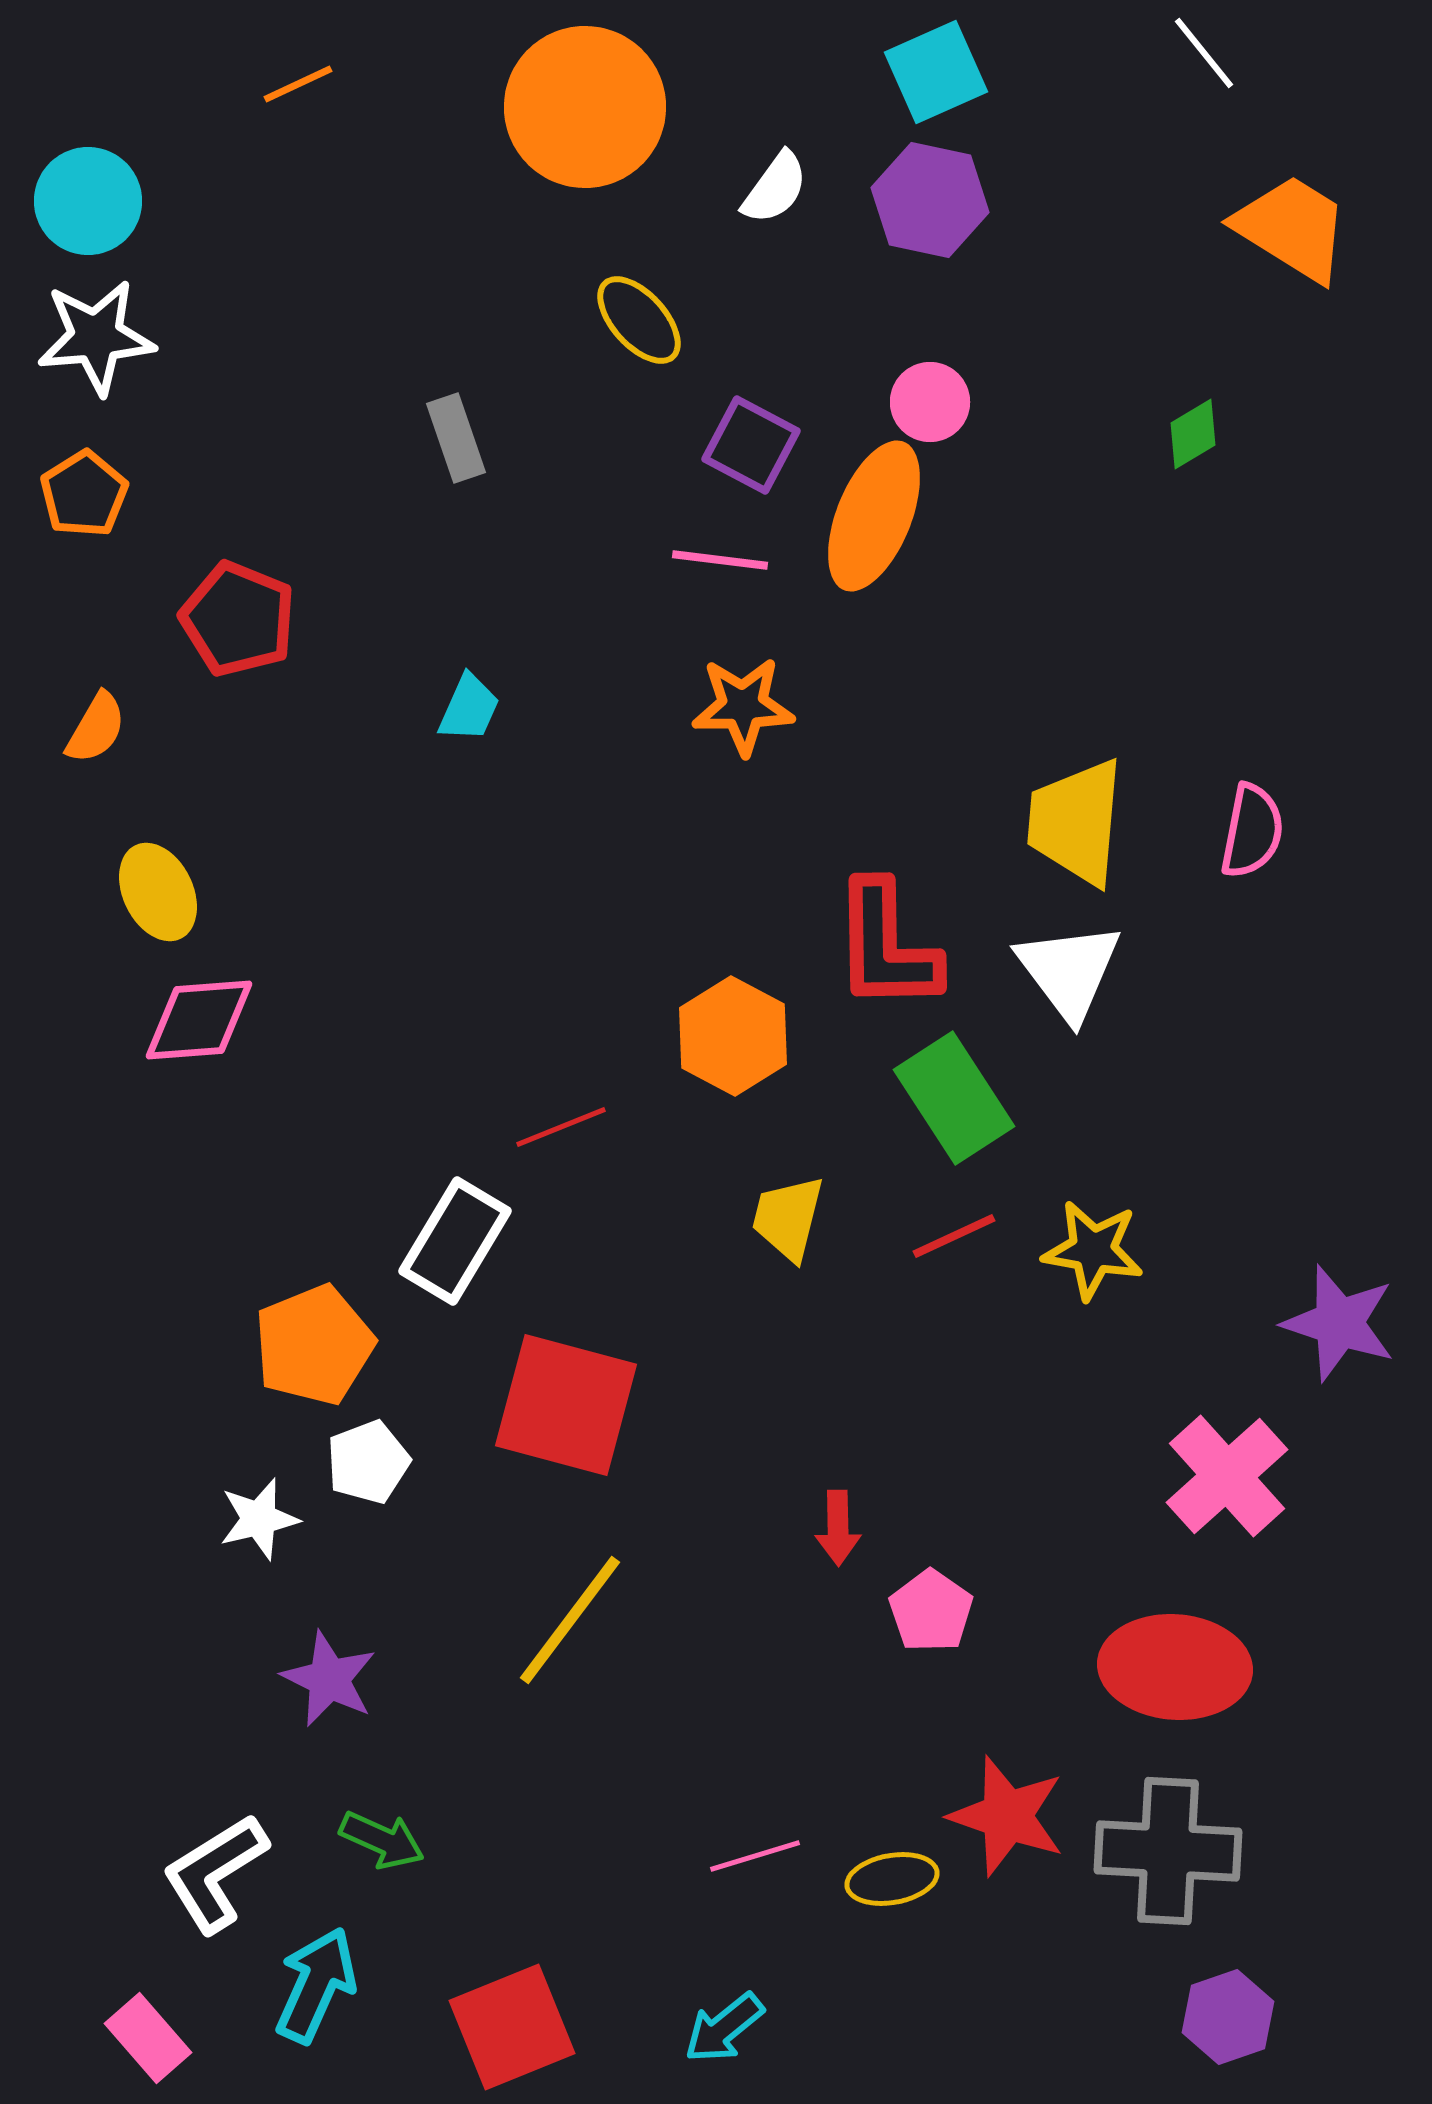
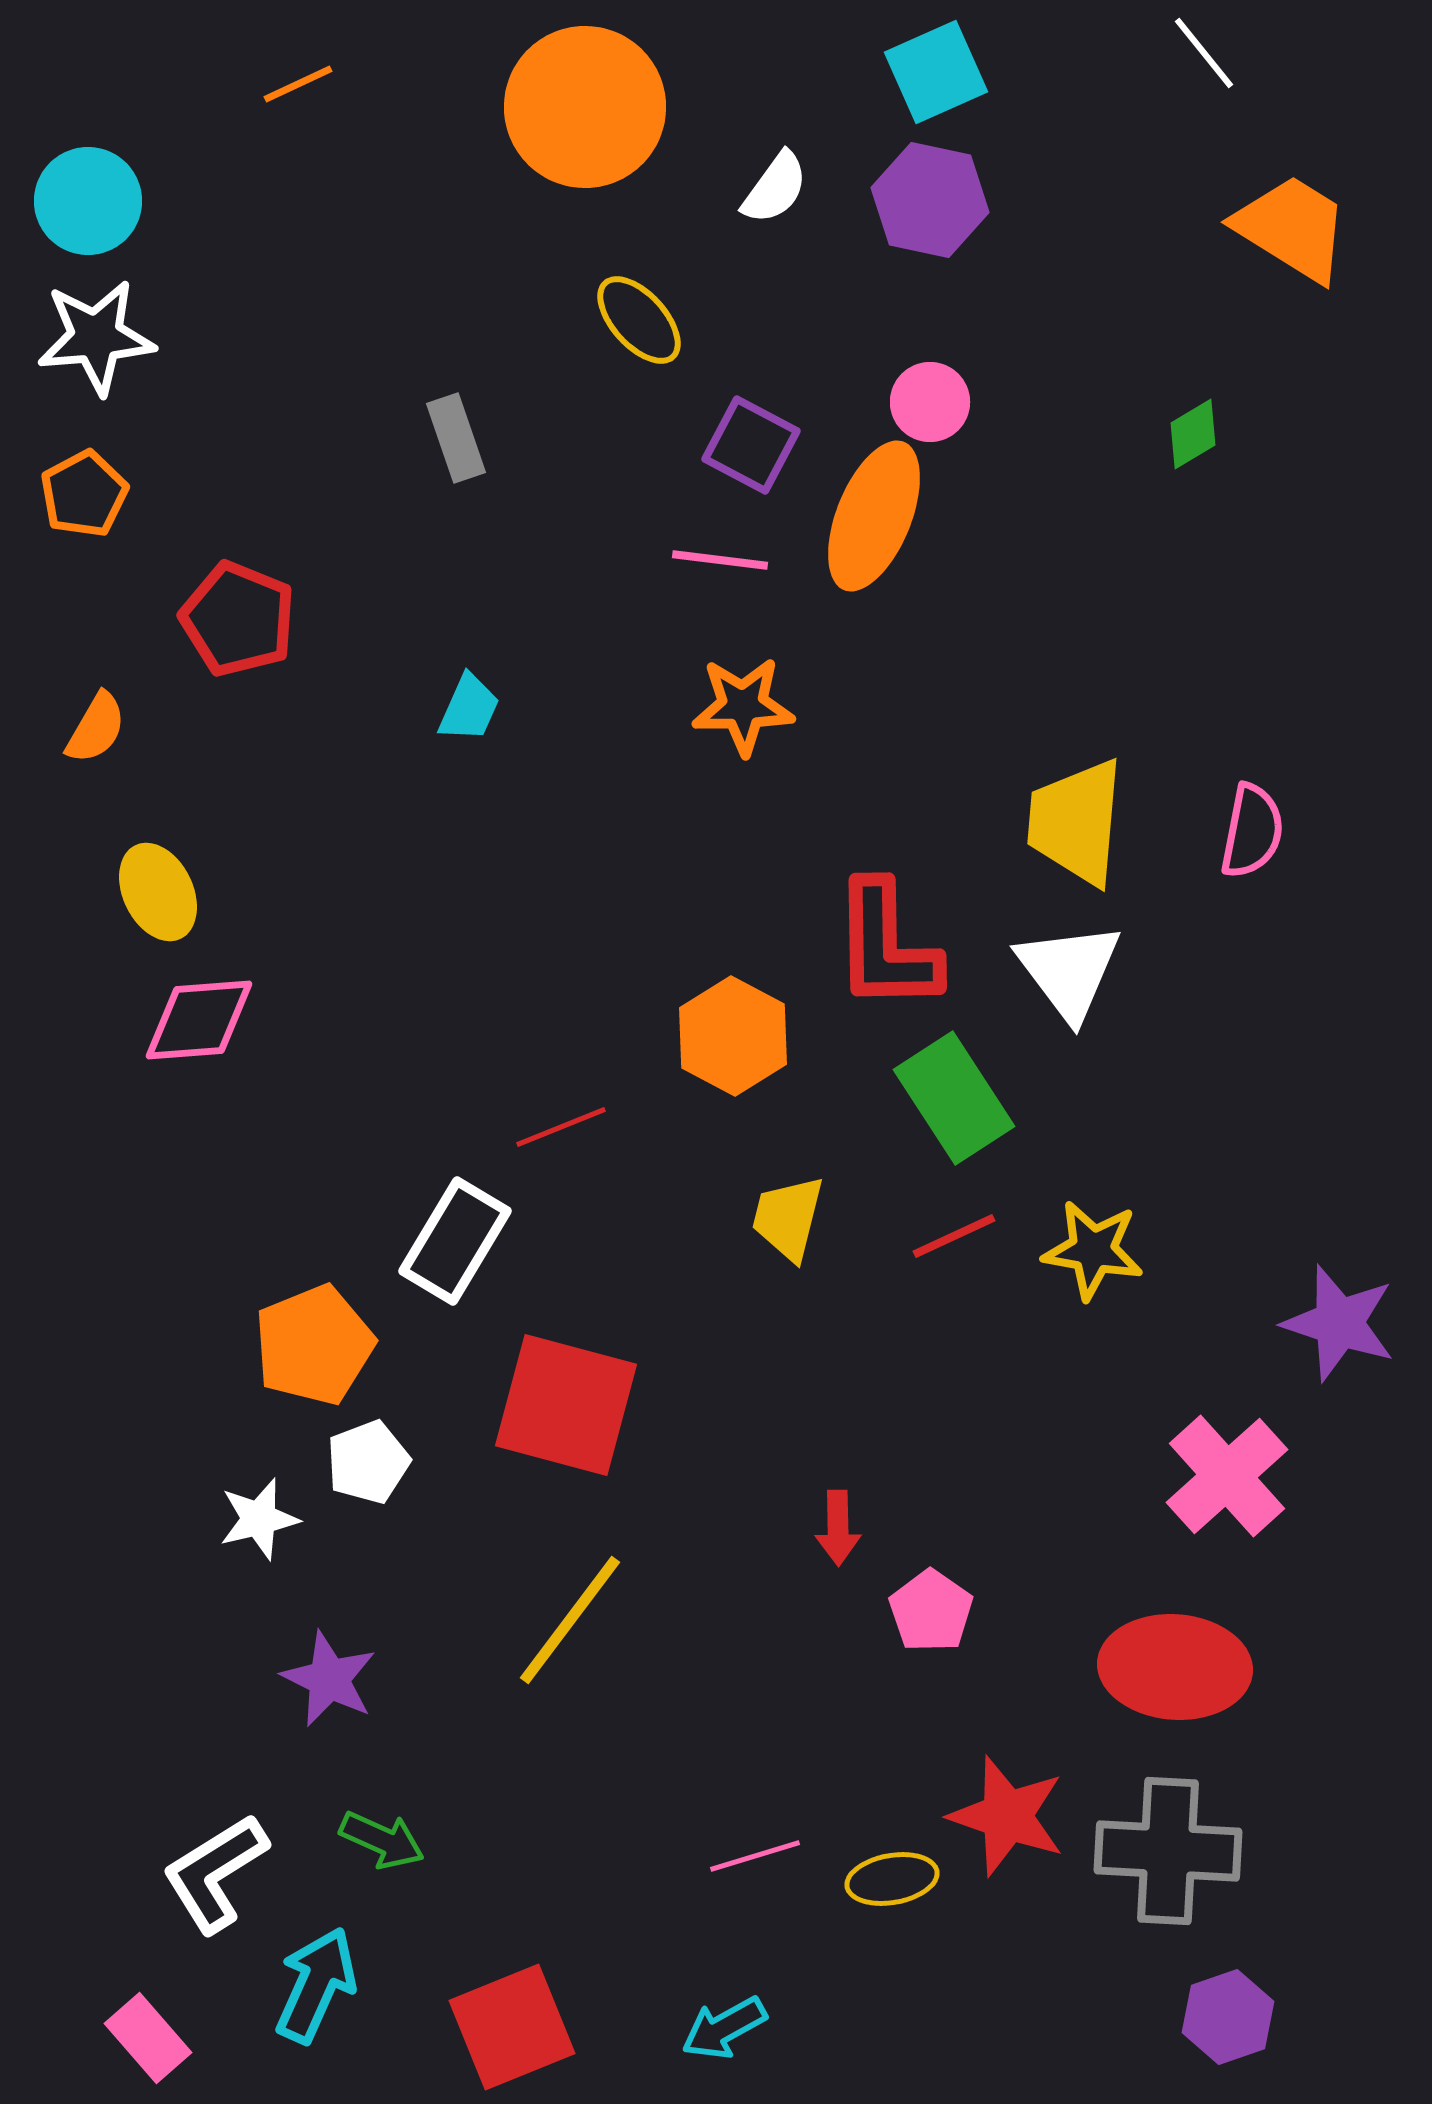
orange pentagon at (84, 494): rotated 4 degrees clockwise
cyan arrow at (724, 2028): rotated 10 degrees clockwise
